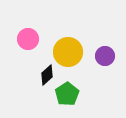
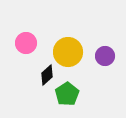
pink circle: moved 2 px left, 4 px down
